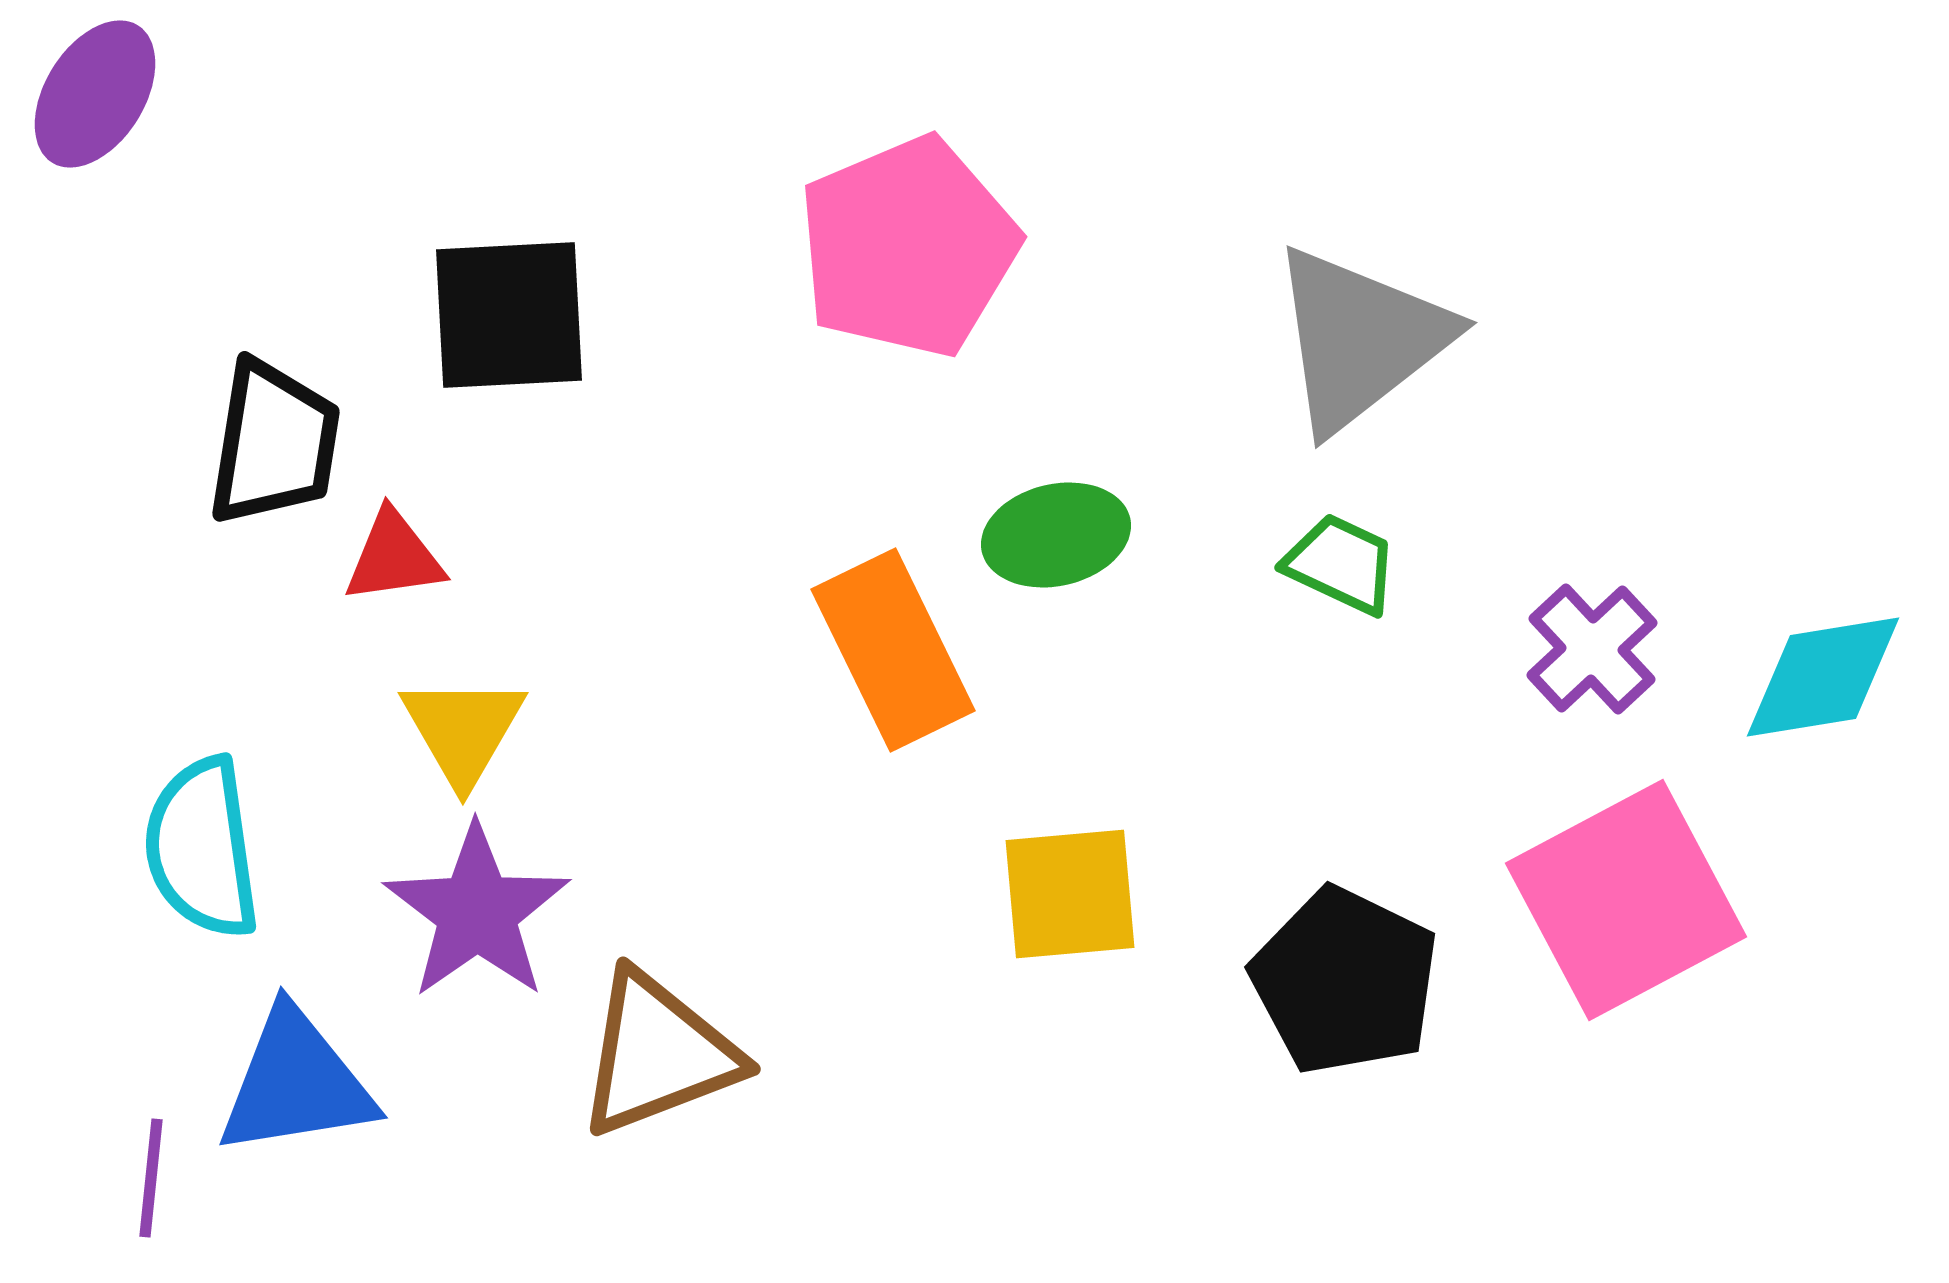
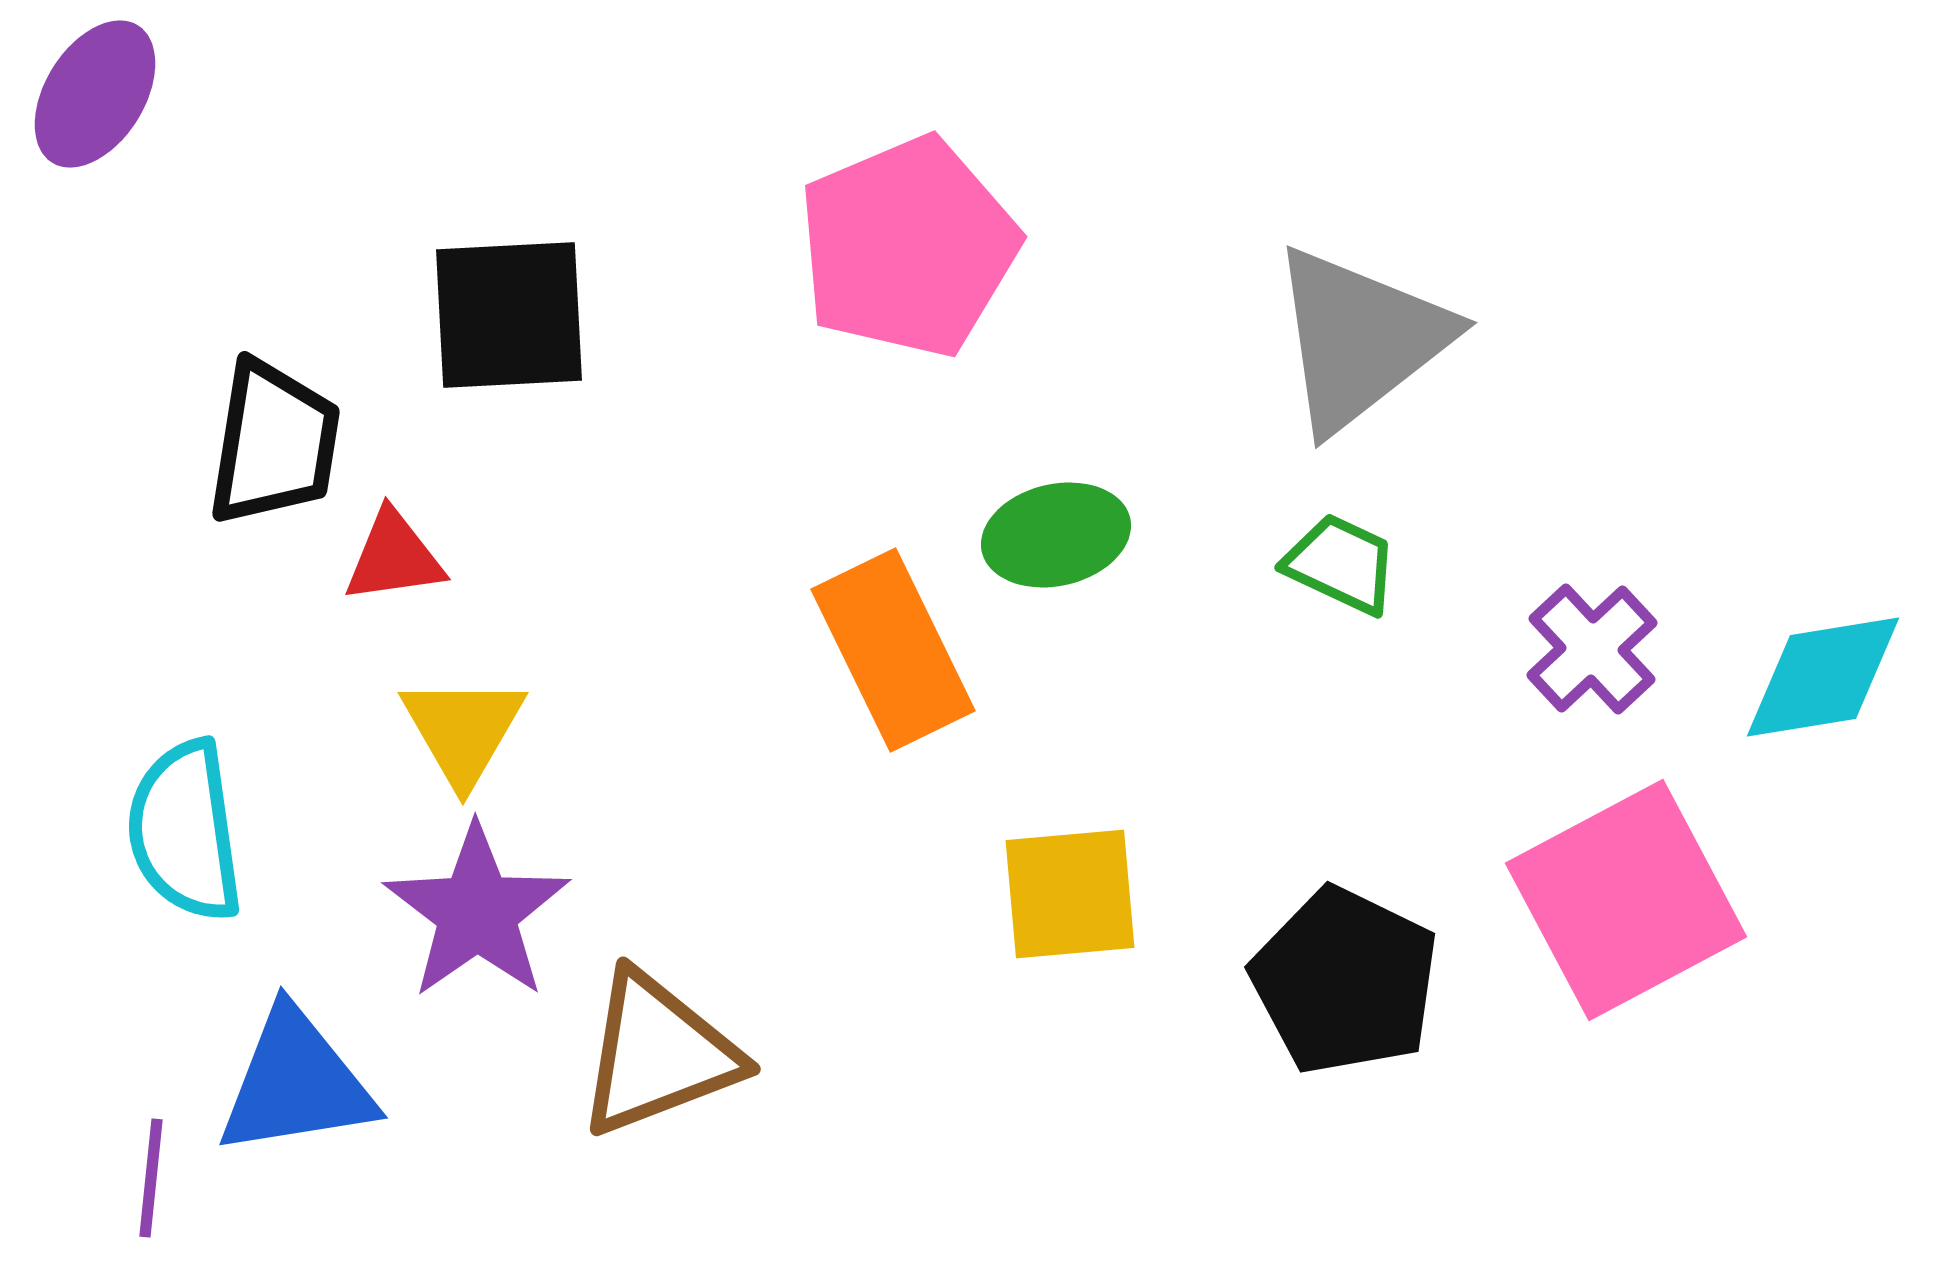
cyan semicircle: moved 17 px left, 17 px up
